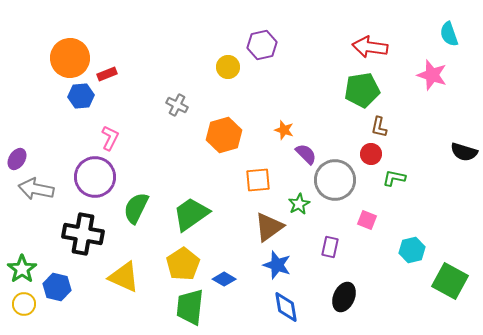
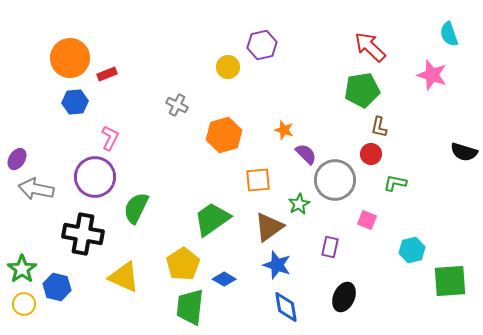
red arrow at (370, 47): rotated 36 degrees clockwise
blue hexagon at (81, 96): moved 6 px left, 6 px down
green L-shape at (394, 178): moved 1 px right, 5 px down
green trapezoid at (191, 214): moved 21 px right, 5 px down
green square at (450, 281): rotated 33 degrees counterclockwise
